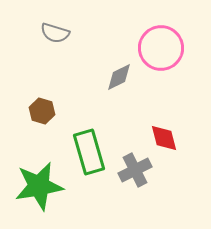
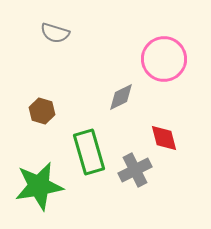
pink circle: moved 3 px right, 11 px down
gray diamond: moved 2 px right, 20 px down
